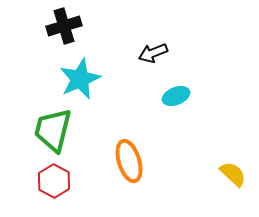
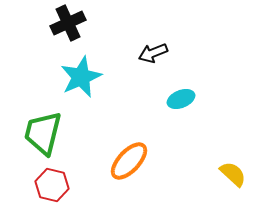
black cross: moved 4 px right, 3 px up; rotated 8 degrees counterclockwise
cyan star: moved 1 px right, 2 px up
cyan ellipse: moved 5 px right, 3 px down
green trapezoid: moved 10 px left, 3 px down
orange ellipse: rotated 60 degrees clockwise
red hexagon: moved 2 px left, 4 px down; rotated 16 degrees counterclockwise
